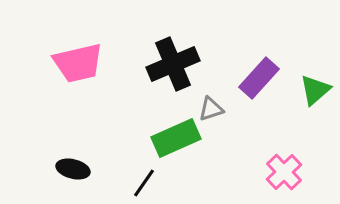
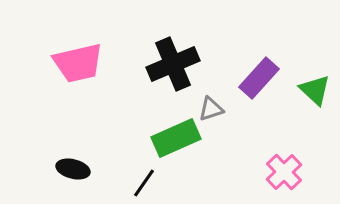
green triangle: rotated 36 degrees counterclockwise
